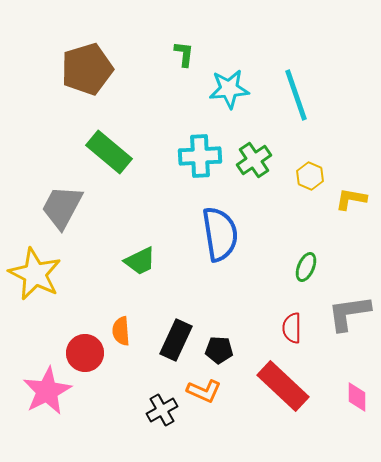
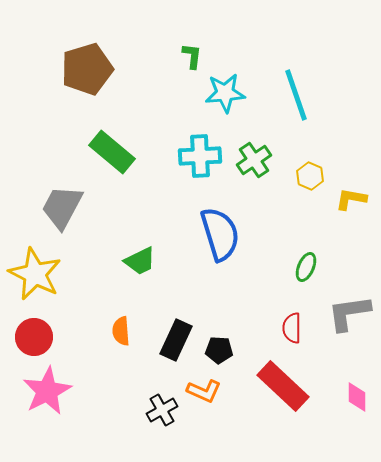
green L-shape: moved 8 px right, 2 px down
cyan star: moved 4 px left, 4 px down
green rectangle: moved 3 px right
blue semicircle: rotated 8 degrees counterclockwise
red circle: moved 51 px left, 16 px up
